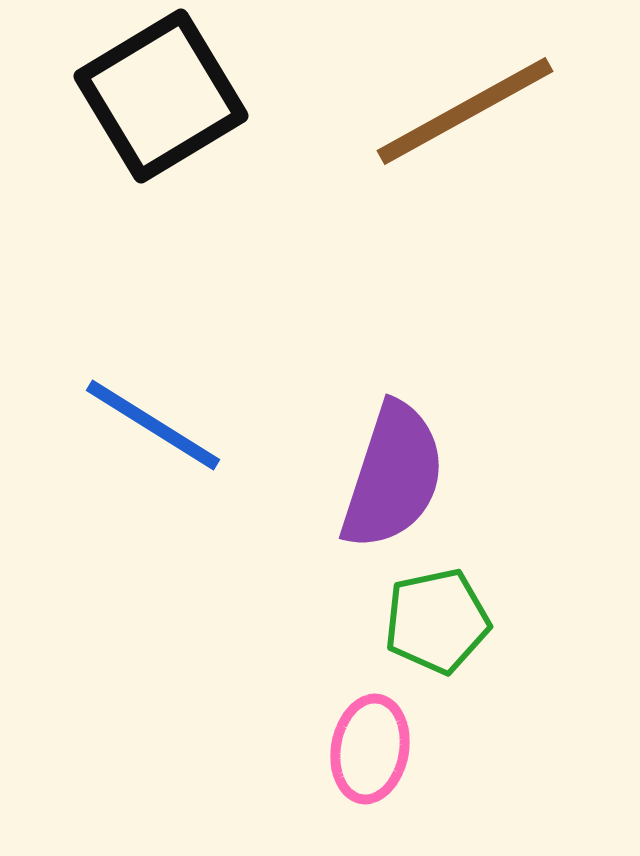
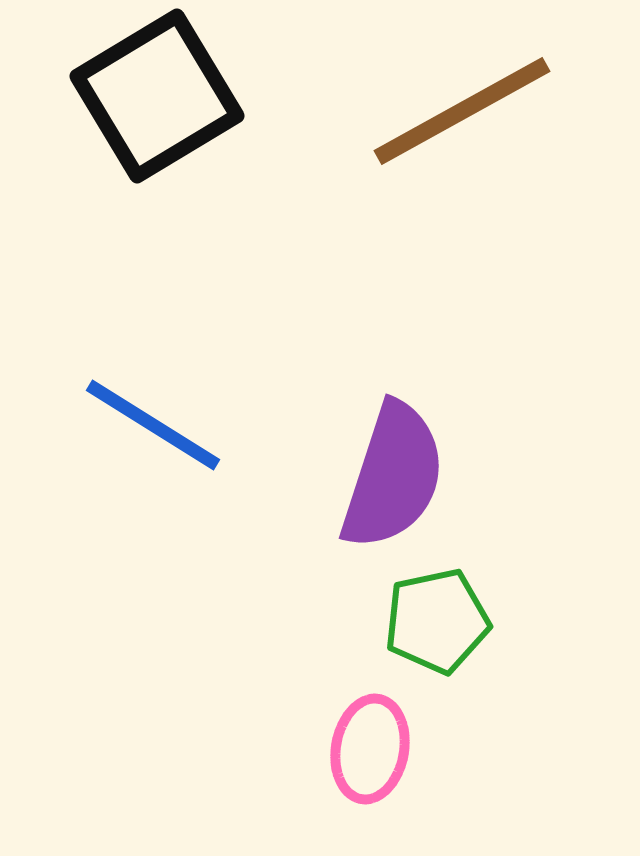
black square: moved 4 px left
brown line: moved 3 px left
